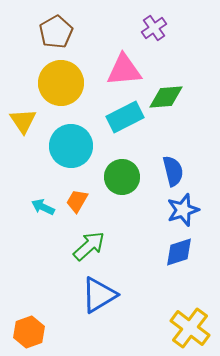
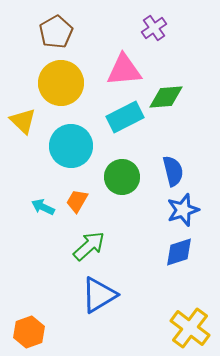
yellow triangle: rotated 12 degrees counterclockwise
